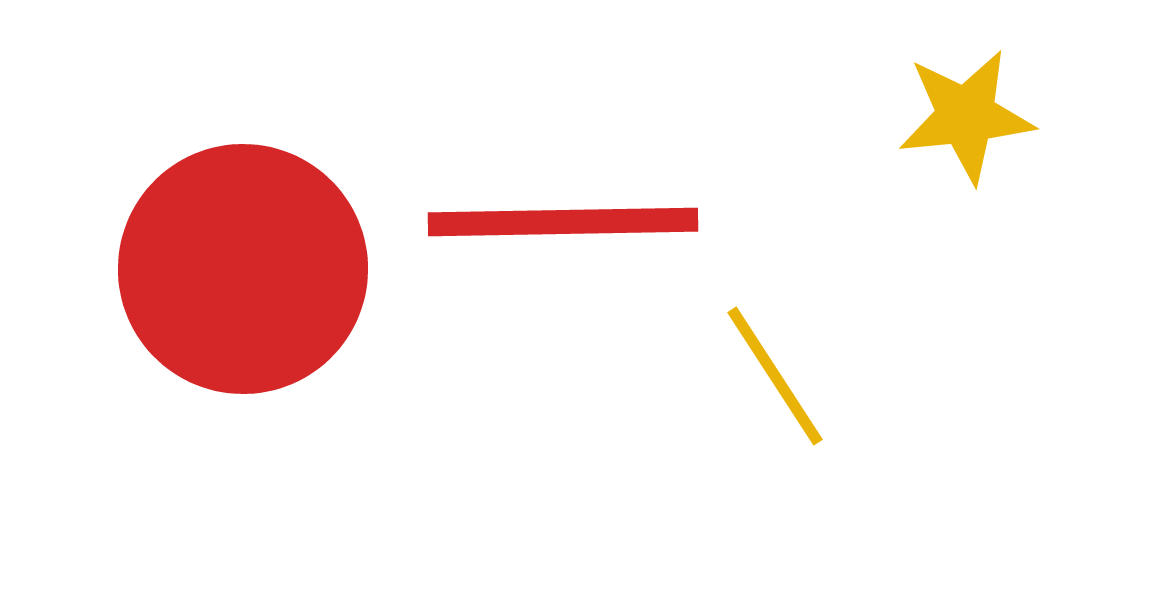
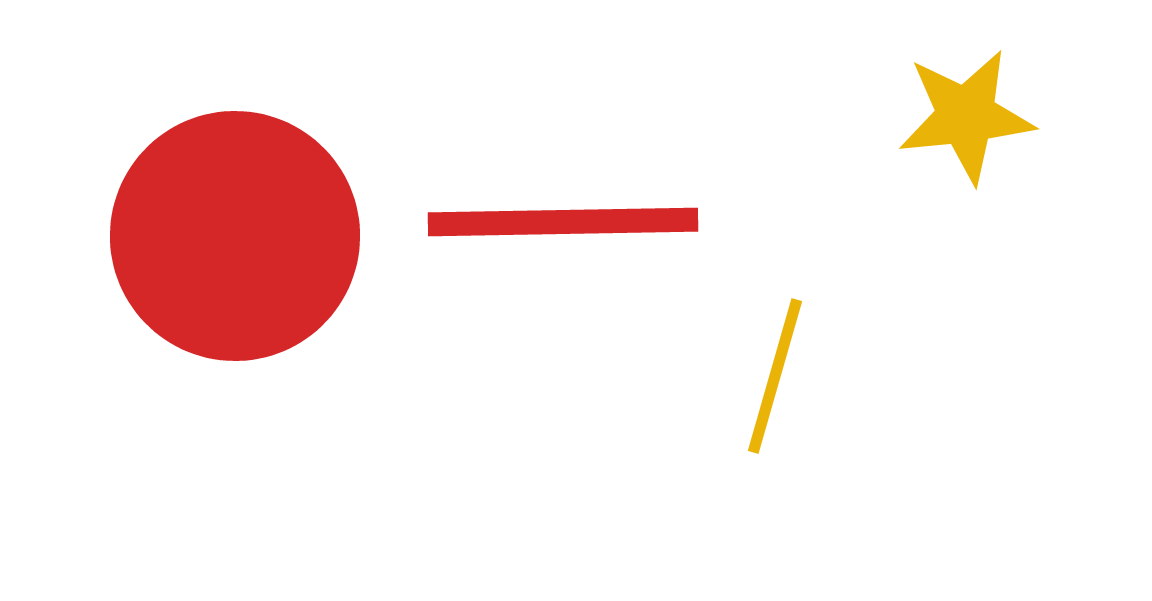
red circle: moved 8 px left, 33 px up
yellow line: rotated 49 degrees clockwise
